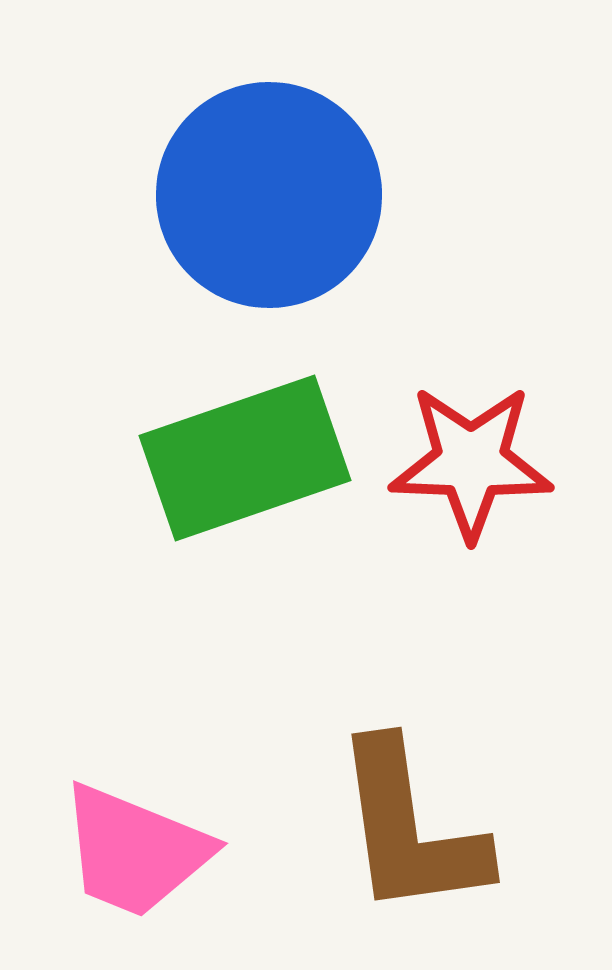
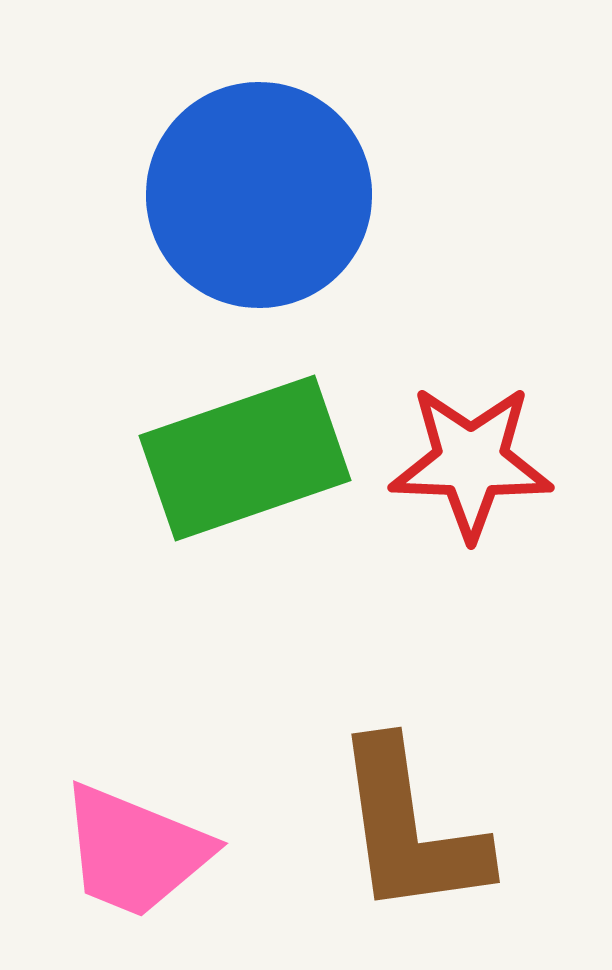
blue circle: moved 10 px left
